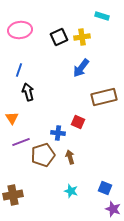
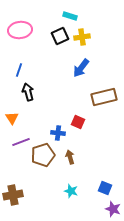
cyan rectangle: moved 32 px left
black square: moved 1 px right, 1 px up
